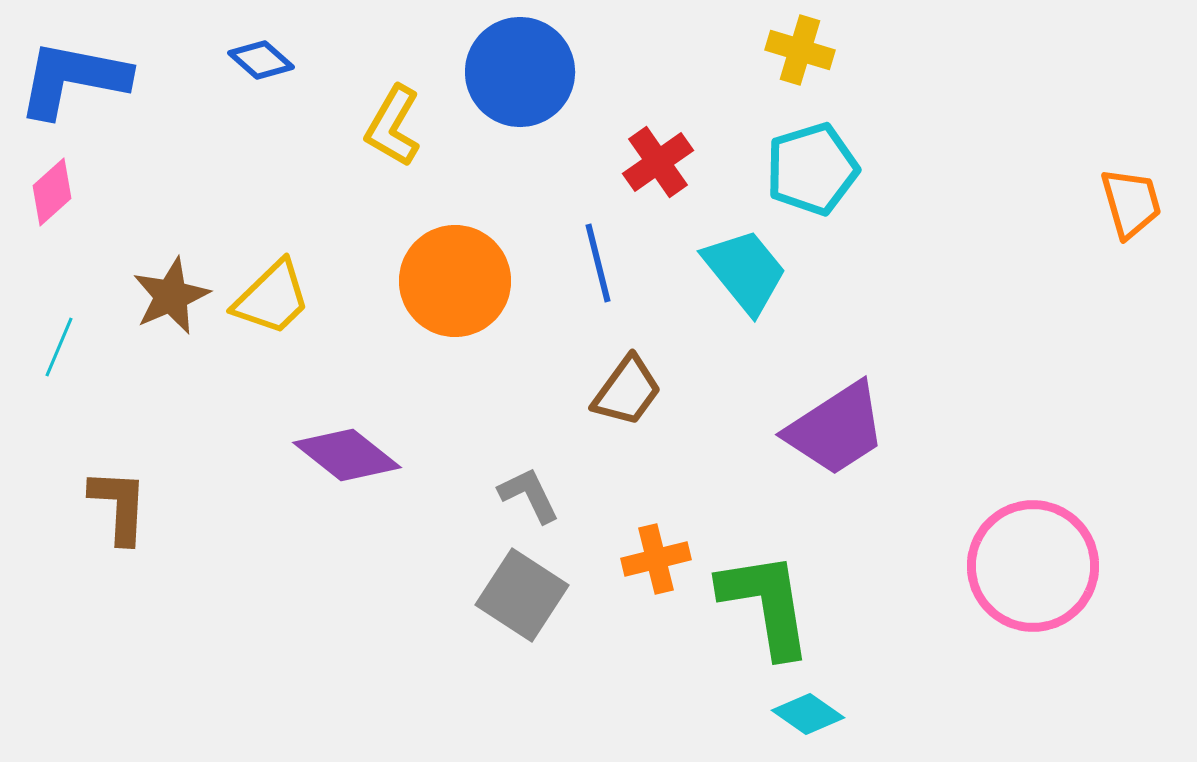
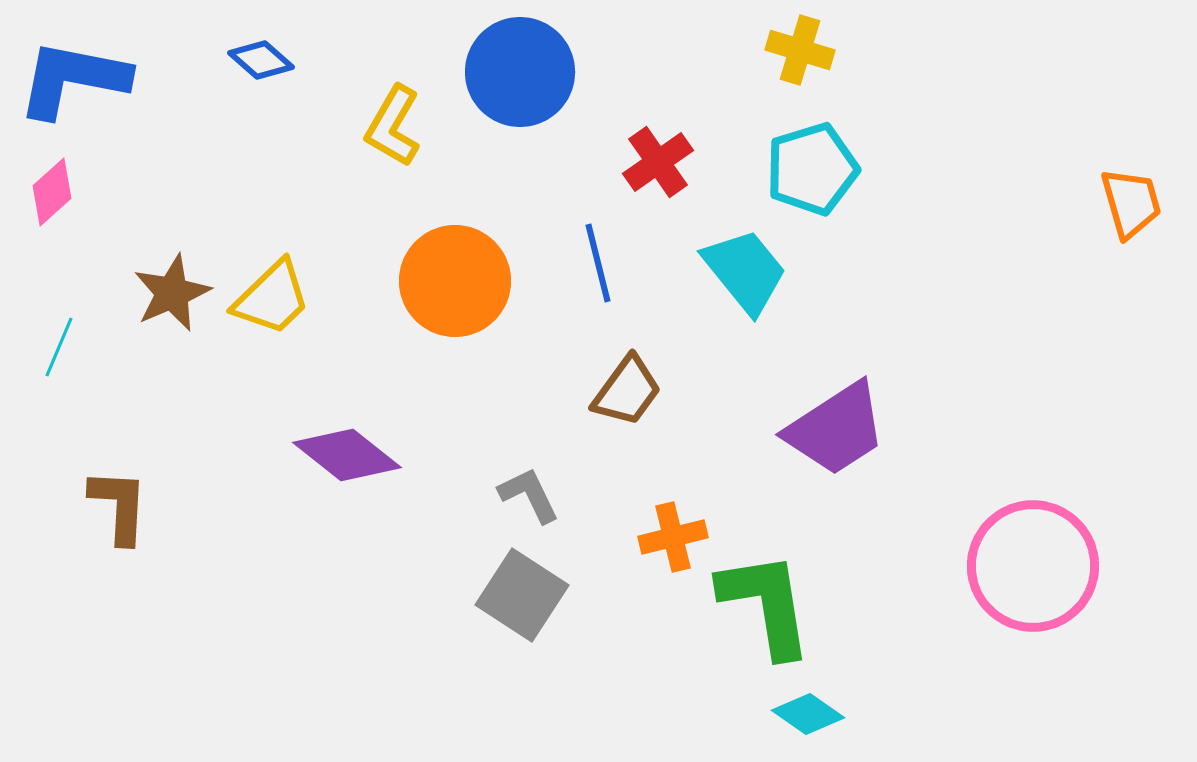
brown star: moved 1 px right, 3 px up
orange cross: moved 17 px right, 22 px up
